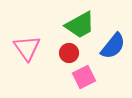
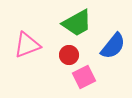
green trapezoid: moved 3 px left, 2 px up
pink triangle: moved 3 px up; rotated 44 degrees clockwise
red circle: moved 2 px down
